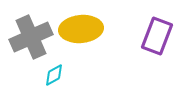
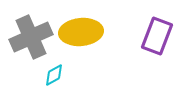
yellow ellipse: moved 3 px down
